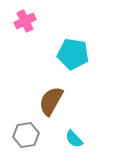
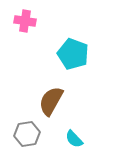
pink cross: rotated 35 degrees clockwise
cyan pentagon: rotated 12 degrees clockwise
gray hexagon: moved 1 px right, 1 px up
